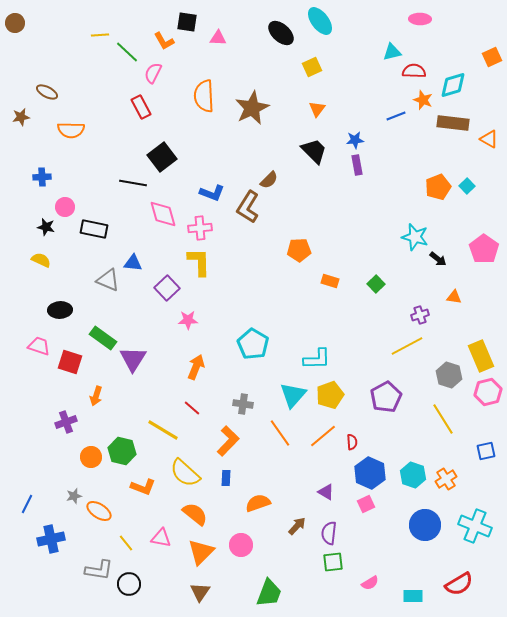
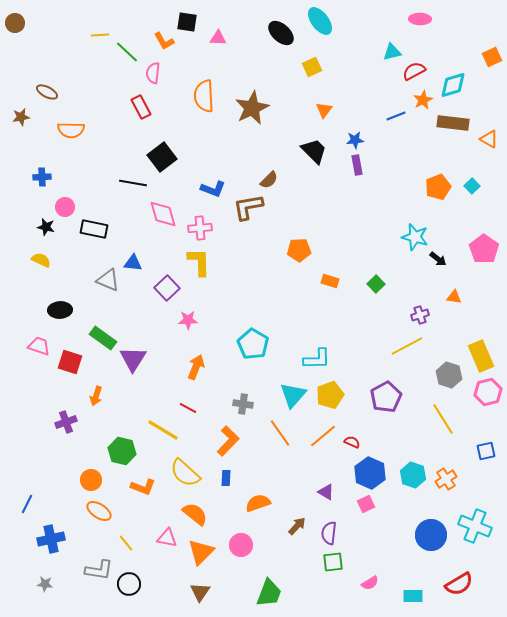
red semicircle at (414, 71): rotated 30 degrees counterclockwise
pink semicircle at (153, 73): rotated 20 degrees counterclockwise
orange star at (423, 100): rotated 24 degrees clockwise
orange triangle at (317, 109): moved 7 px right, 1 px down
cyan square at (467, 186): moved 5 px right
blue L-shape at (212, 193): moved 1 px right, 4 px up
brown L-shape at (248, 207): rotated 48 degrees clockwise
red line at (192, 408): moved 4 px left; rotated 12 degrees counterclockwise
red semicircle at (352, 442): rotated 63 degrees counterclockwise
orange circle at (91, 457): moved 23 px down
gray star at (74, 496): moved 29 px left, 88 px down; rotated 21 degrees clockwise
blue circle at (425, 525): moved 6 px right, 10 px down
pink triangle at (161, 538): moved 6 px right
